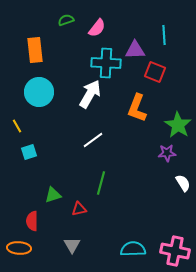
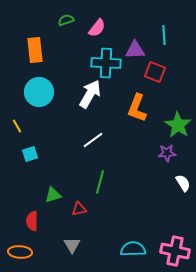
cyan square: moved 1 px right, 2 px down
green line: moved 1 px left, 1 px up
orange ellipse: moved 1 px right, 4 px down
